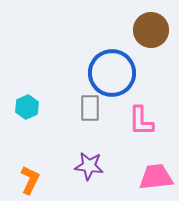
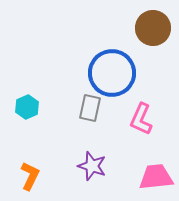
brown circle: moved 2 px right, 2 px up
gray rectangle: rotated 12 degrees clockwise
pink L-shape: moved 2 px up; rotated 24 degrees clockwise
purple star: moved 3 px right; rotated 12 degrees clockwise
orange L-shape: moved 4 px up
